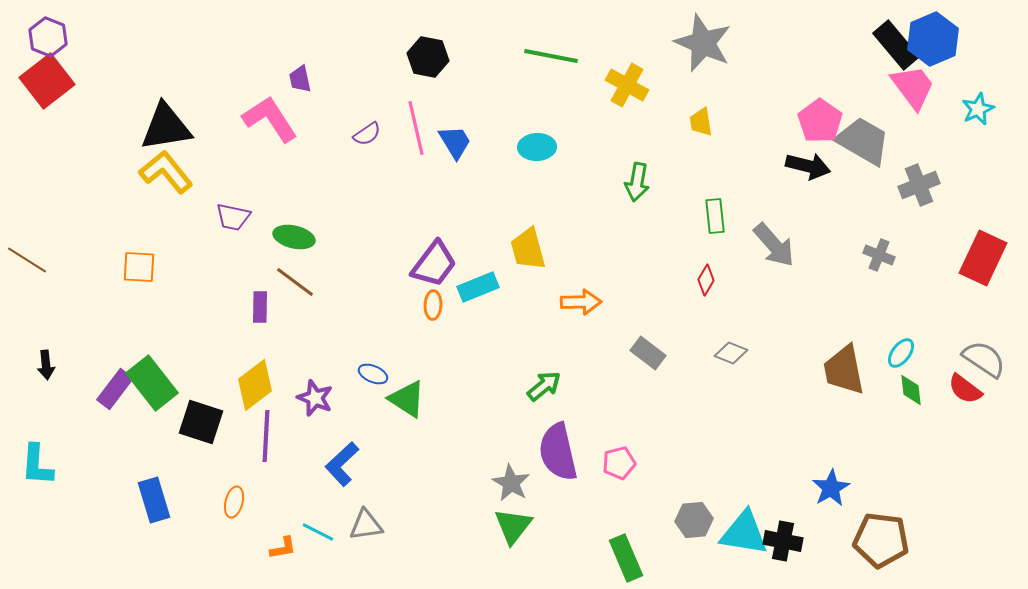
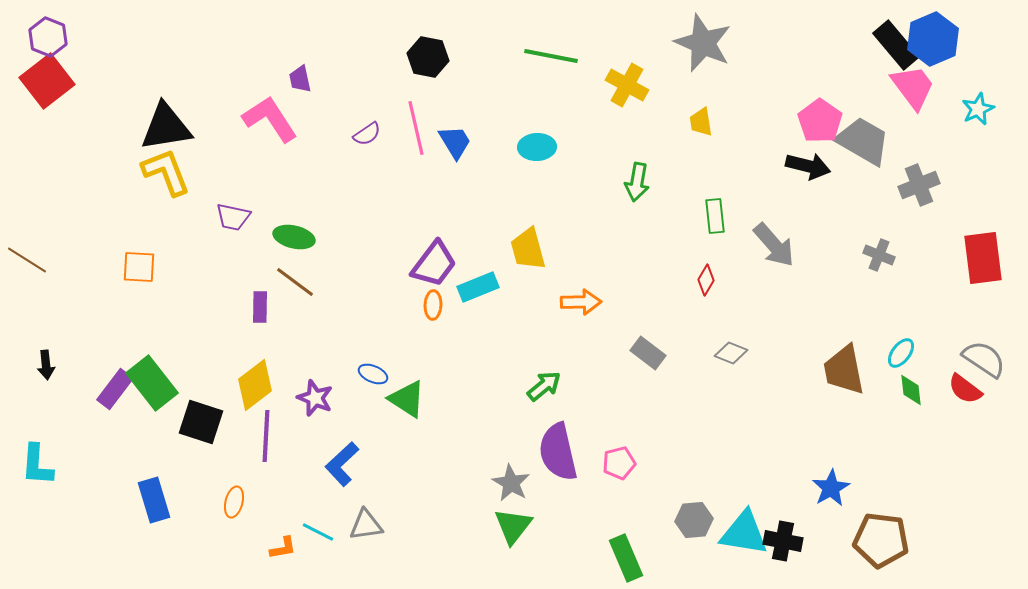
yellow L-shape at (166, 172): rotated 18 degrees clockwise
red rectangle at (983, 258): rotated 32 degrees counterclockwise
